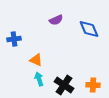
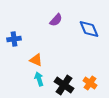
purple semicircle: rotated 24 degrees counterclockwise
orange cross: moved 3 px left, 2 px up; rotated 32 degrees clockwise
